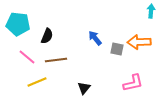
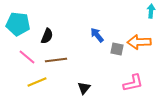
blue arrow: moved 2 px right, 3 px up
